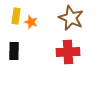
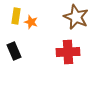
brown star: moved 5 px right, 1 px up
black rectangle: rotated 24 degrees counterclockwise
